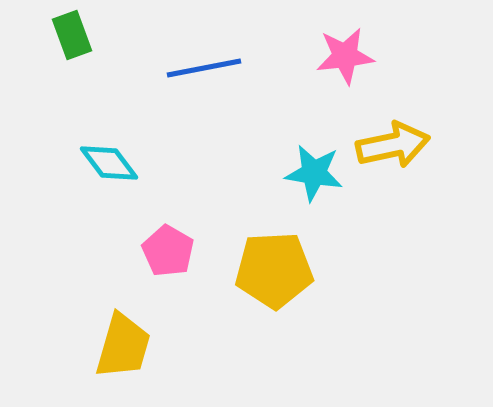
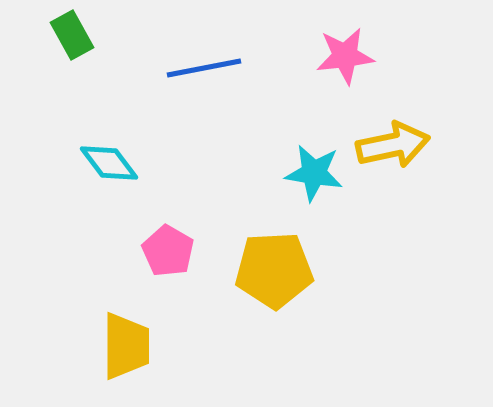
green rectangle: rotated 9 degrees counterclockwise
yellow trapezoid: moved 3 px right; rotated 16 degrees counterclockwise
